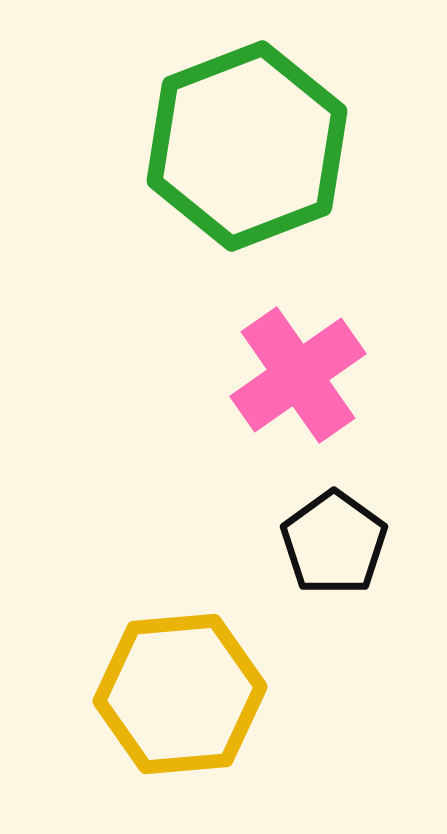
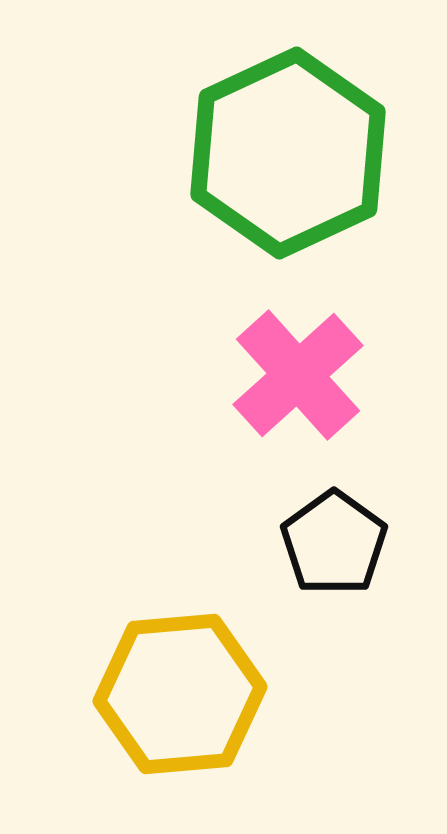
green hexagon: moved 41 px right, 7 px down; rotated 4 degrees counterclockwise
pink cross: rotated 7 degrees counterclockwise
